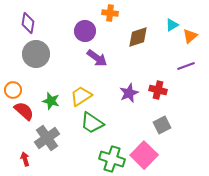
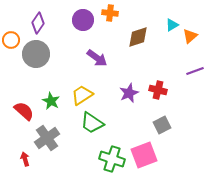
purple diamond: moved 10 px right; rotated 25 degrees clockwise
purple circle: moved 2 px left, 11 px up
purple line: moved 9 px right, 5 px down
orange circle: moved 2 px left, 50 px up
yellow trapezoid: moved 1 px right, 1 px up
green star: rotated 12 degrees clockwise
pink square: rotated 24 degrees clockwise
